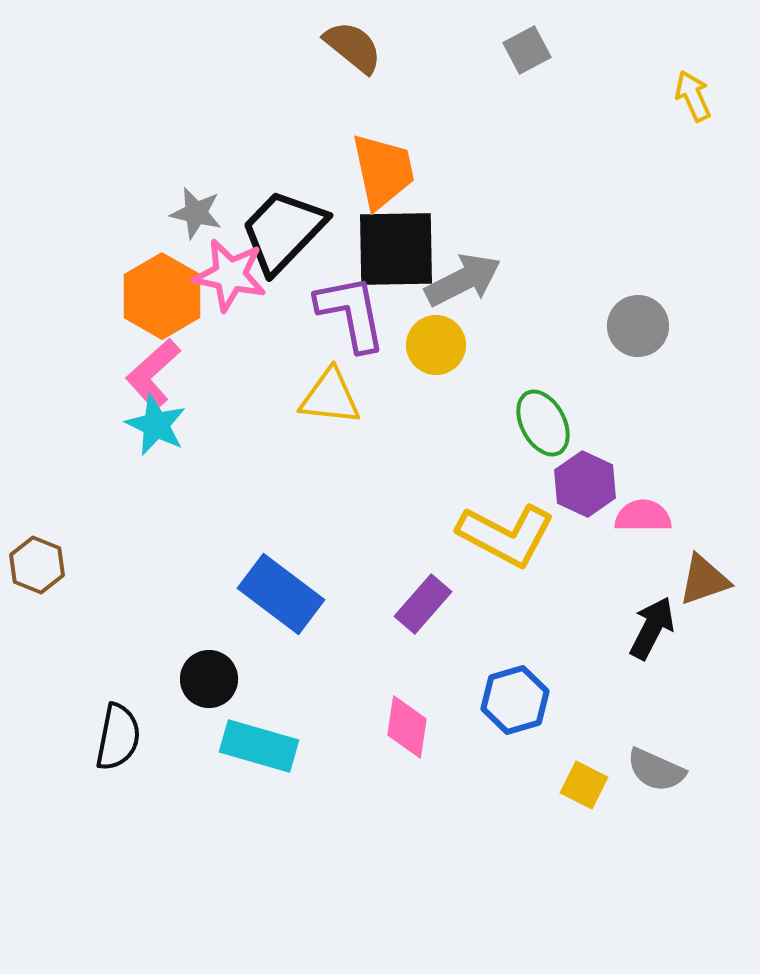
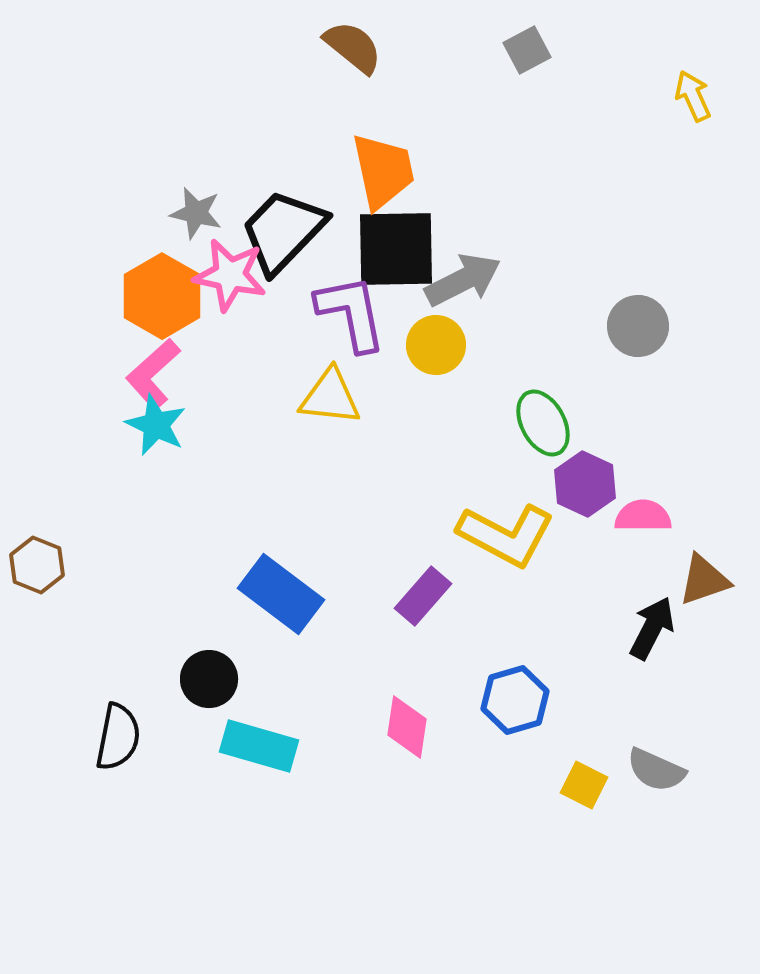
purple rectangle: moved 8 px up
